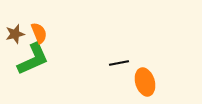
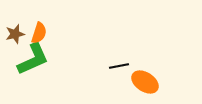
orange semicircle: rotated 40 degrees clockwise
black line: moved 3 px down
orange ellipse: rotated 40 degrees counterclockwise
